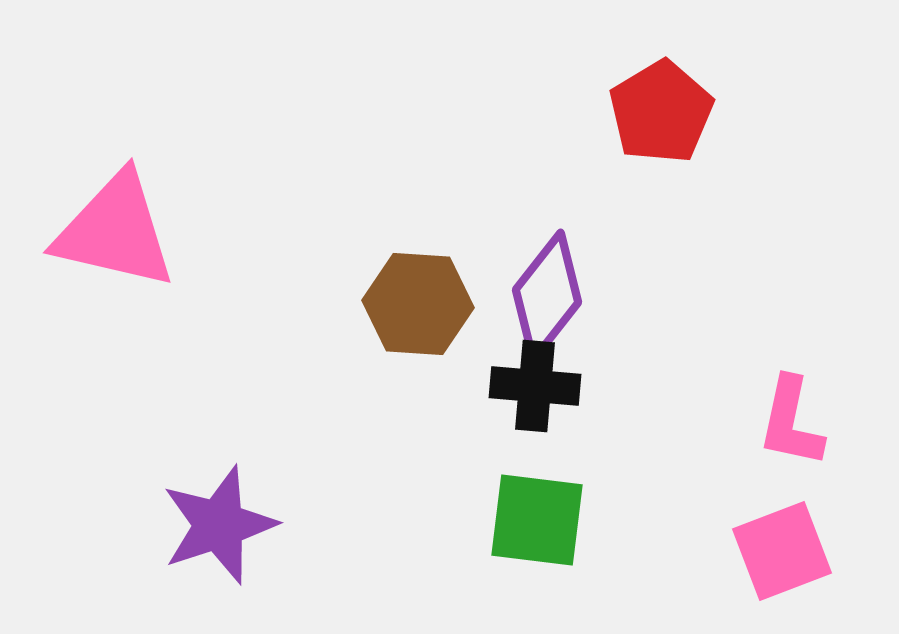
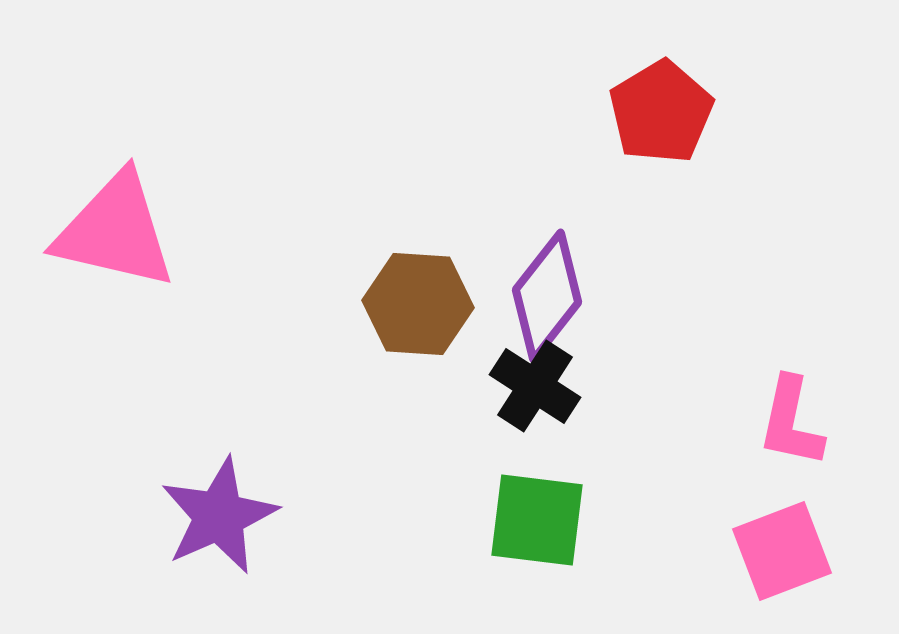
black cross: rotated 28 degrees clockwise
purple star: moved 9 px up; rotated 6 degrees counterclockwise
